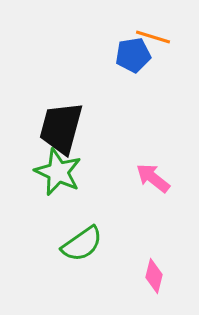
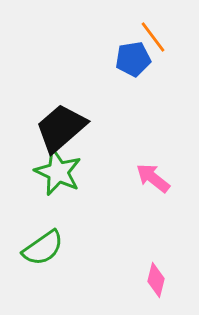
orange line: rotated 36 degrees clockwise
blue pentagon: moved 4 px down
black trapezoid: rotated 34 degrees clockwise
green semicircle: moved 39 px left, 4 px down
pink diamond: moved 2 px right, 4 px down
